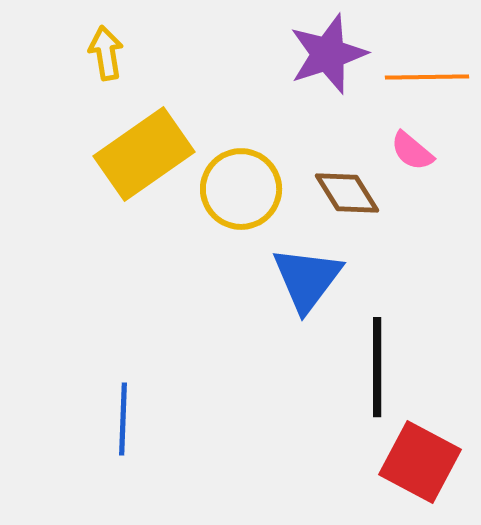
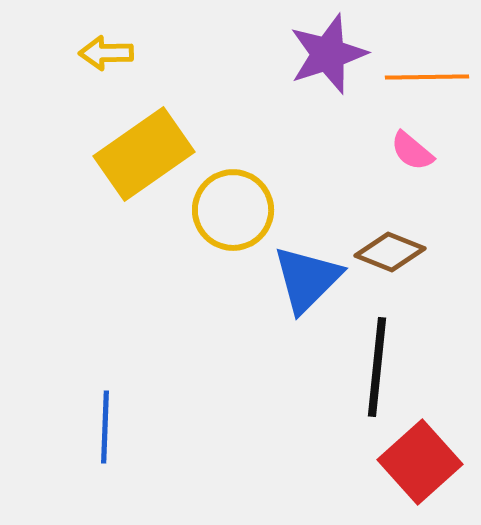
yellow arrow: rotated 82 degrees counterclockwise
yellow circle: moved 8 px left, 21 px down
brown diamond: moved 43 px right, 59 px down; rotated 36 degrees counterclockwise
blue triangle: rotated 8 degrees clockwise
black line: rotated 6 degrees clockwise
blue line: moved 18 px left, 8 px down
red square: rotated 20 degrees clockwise
